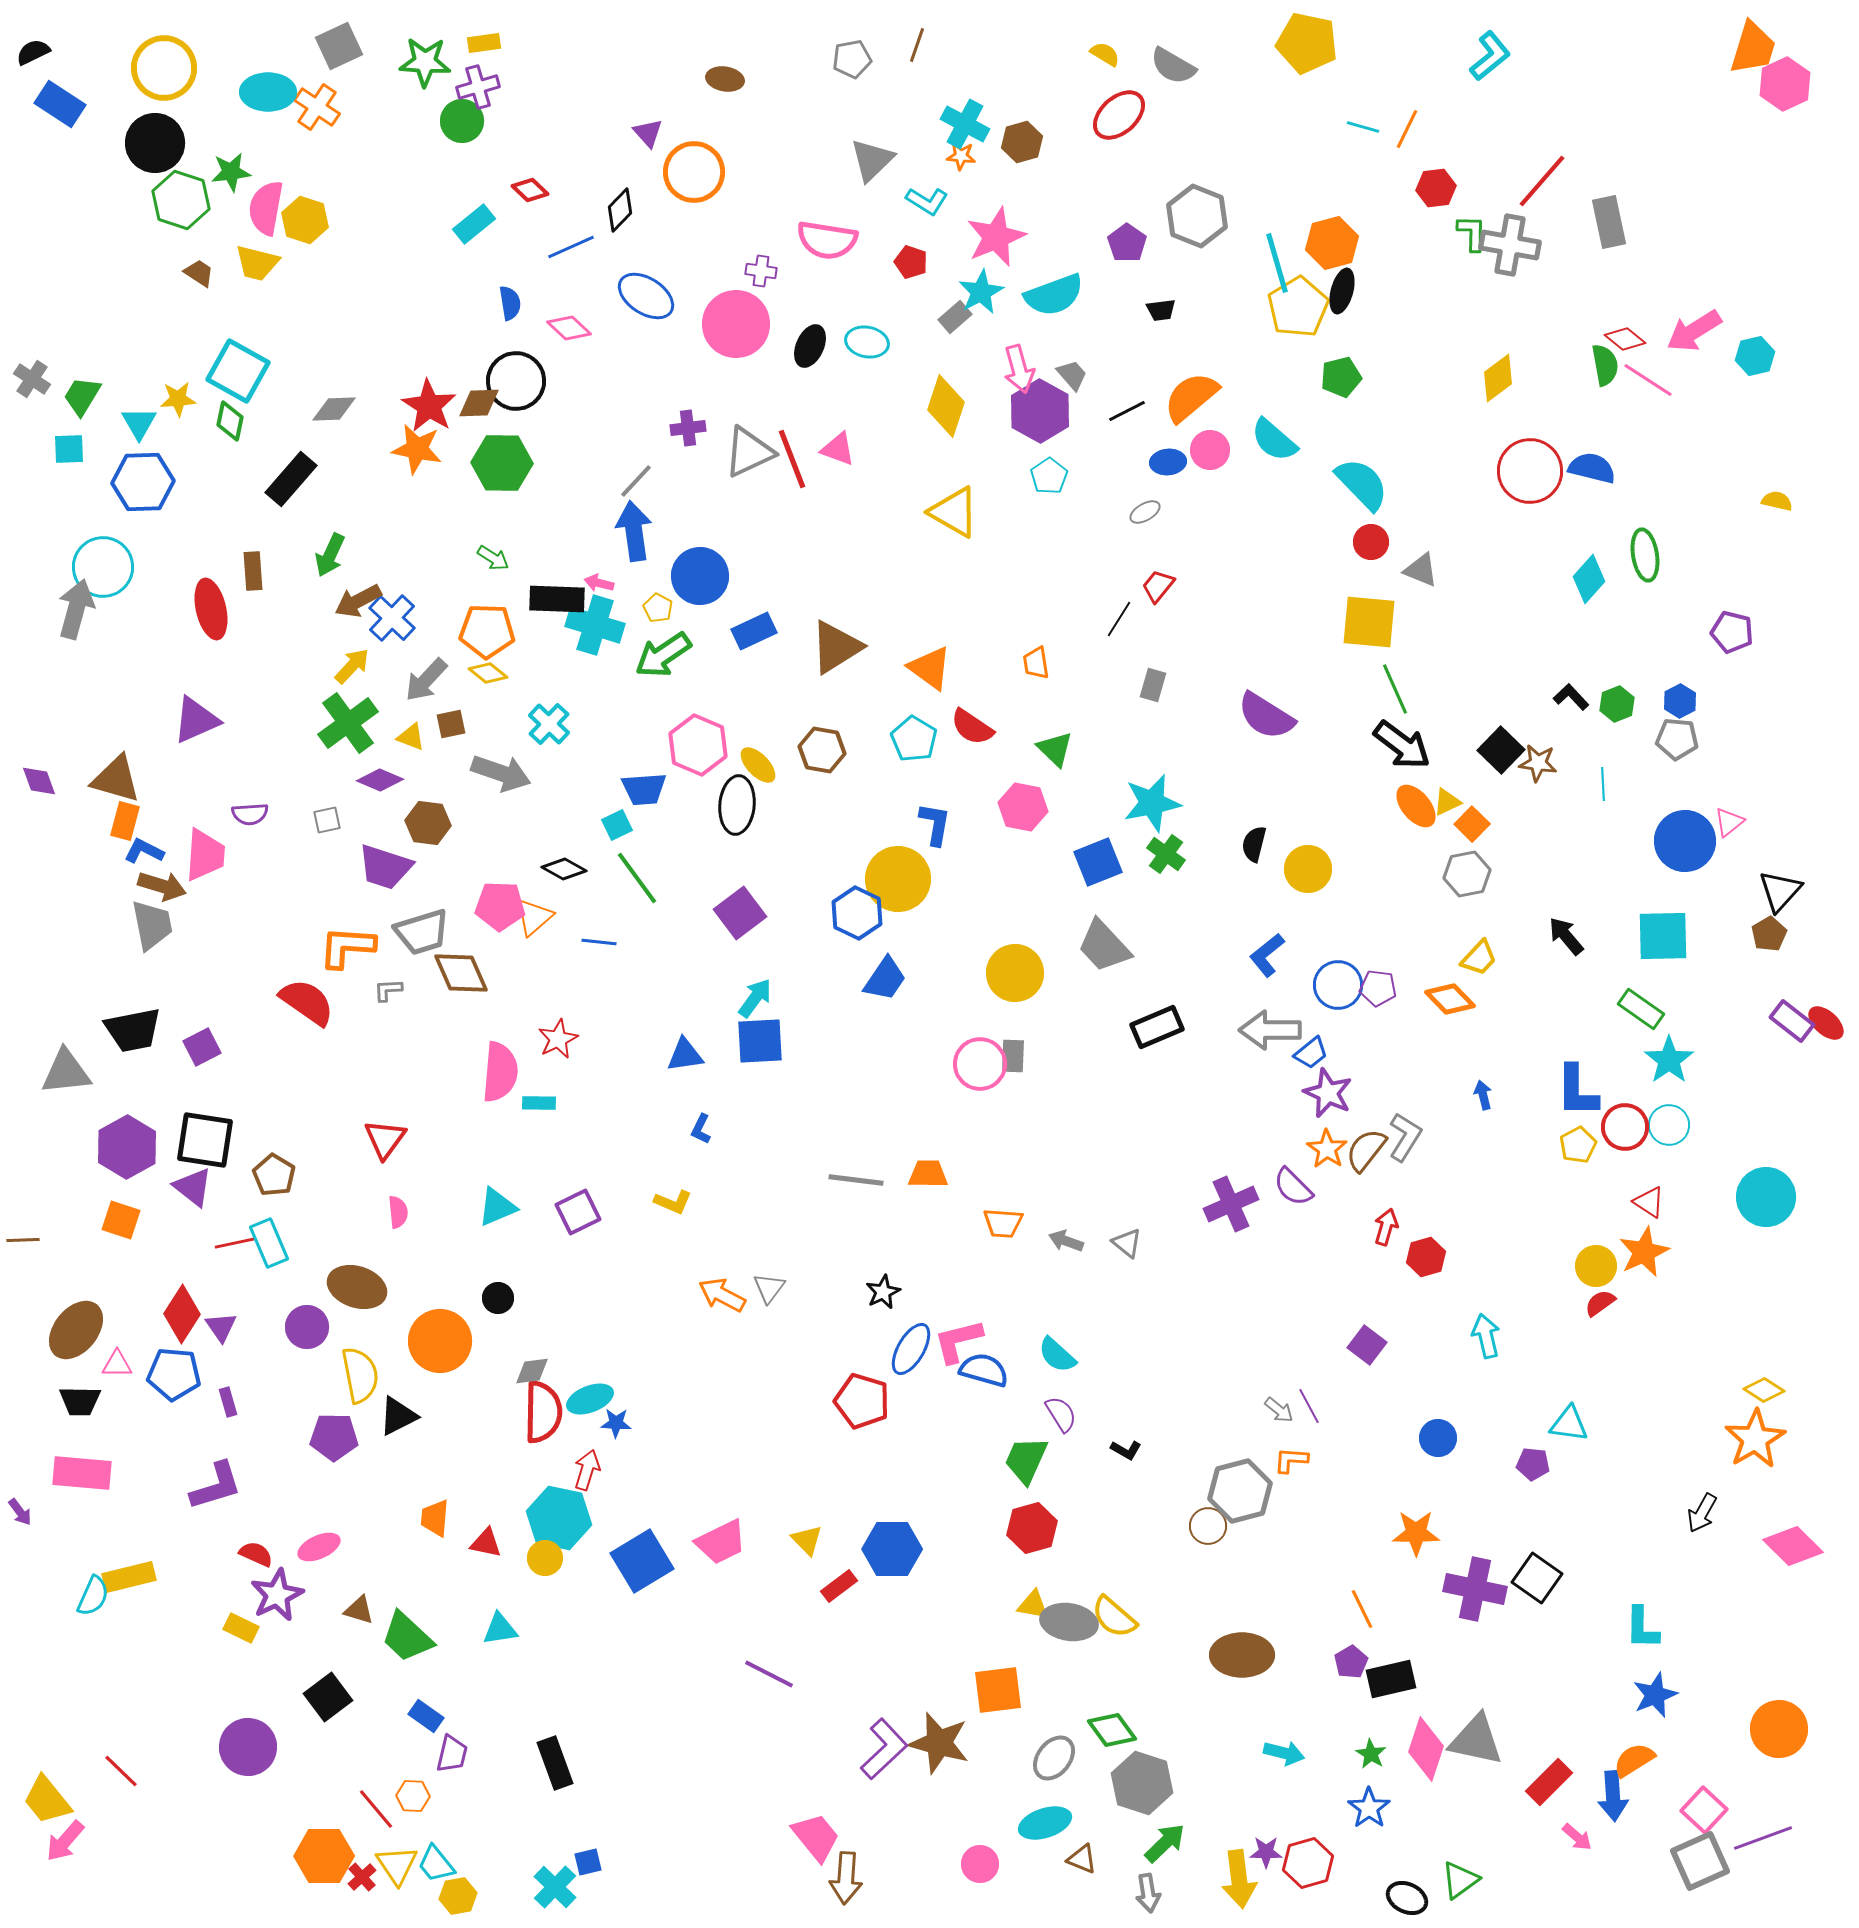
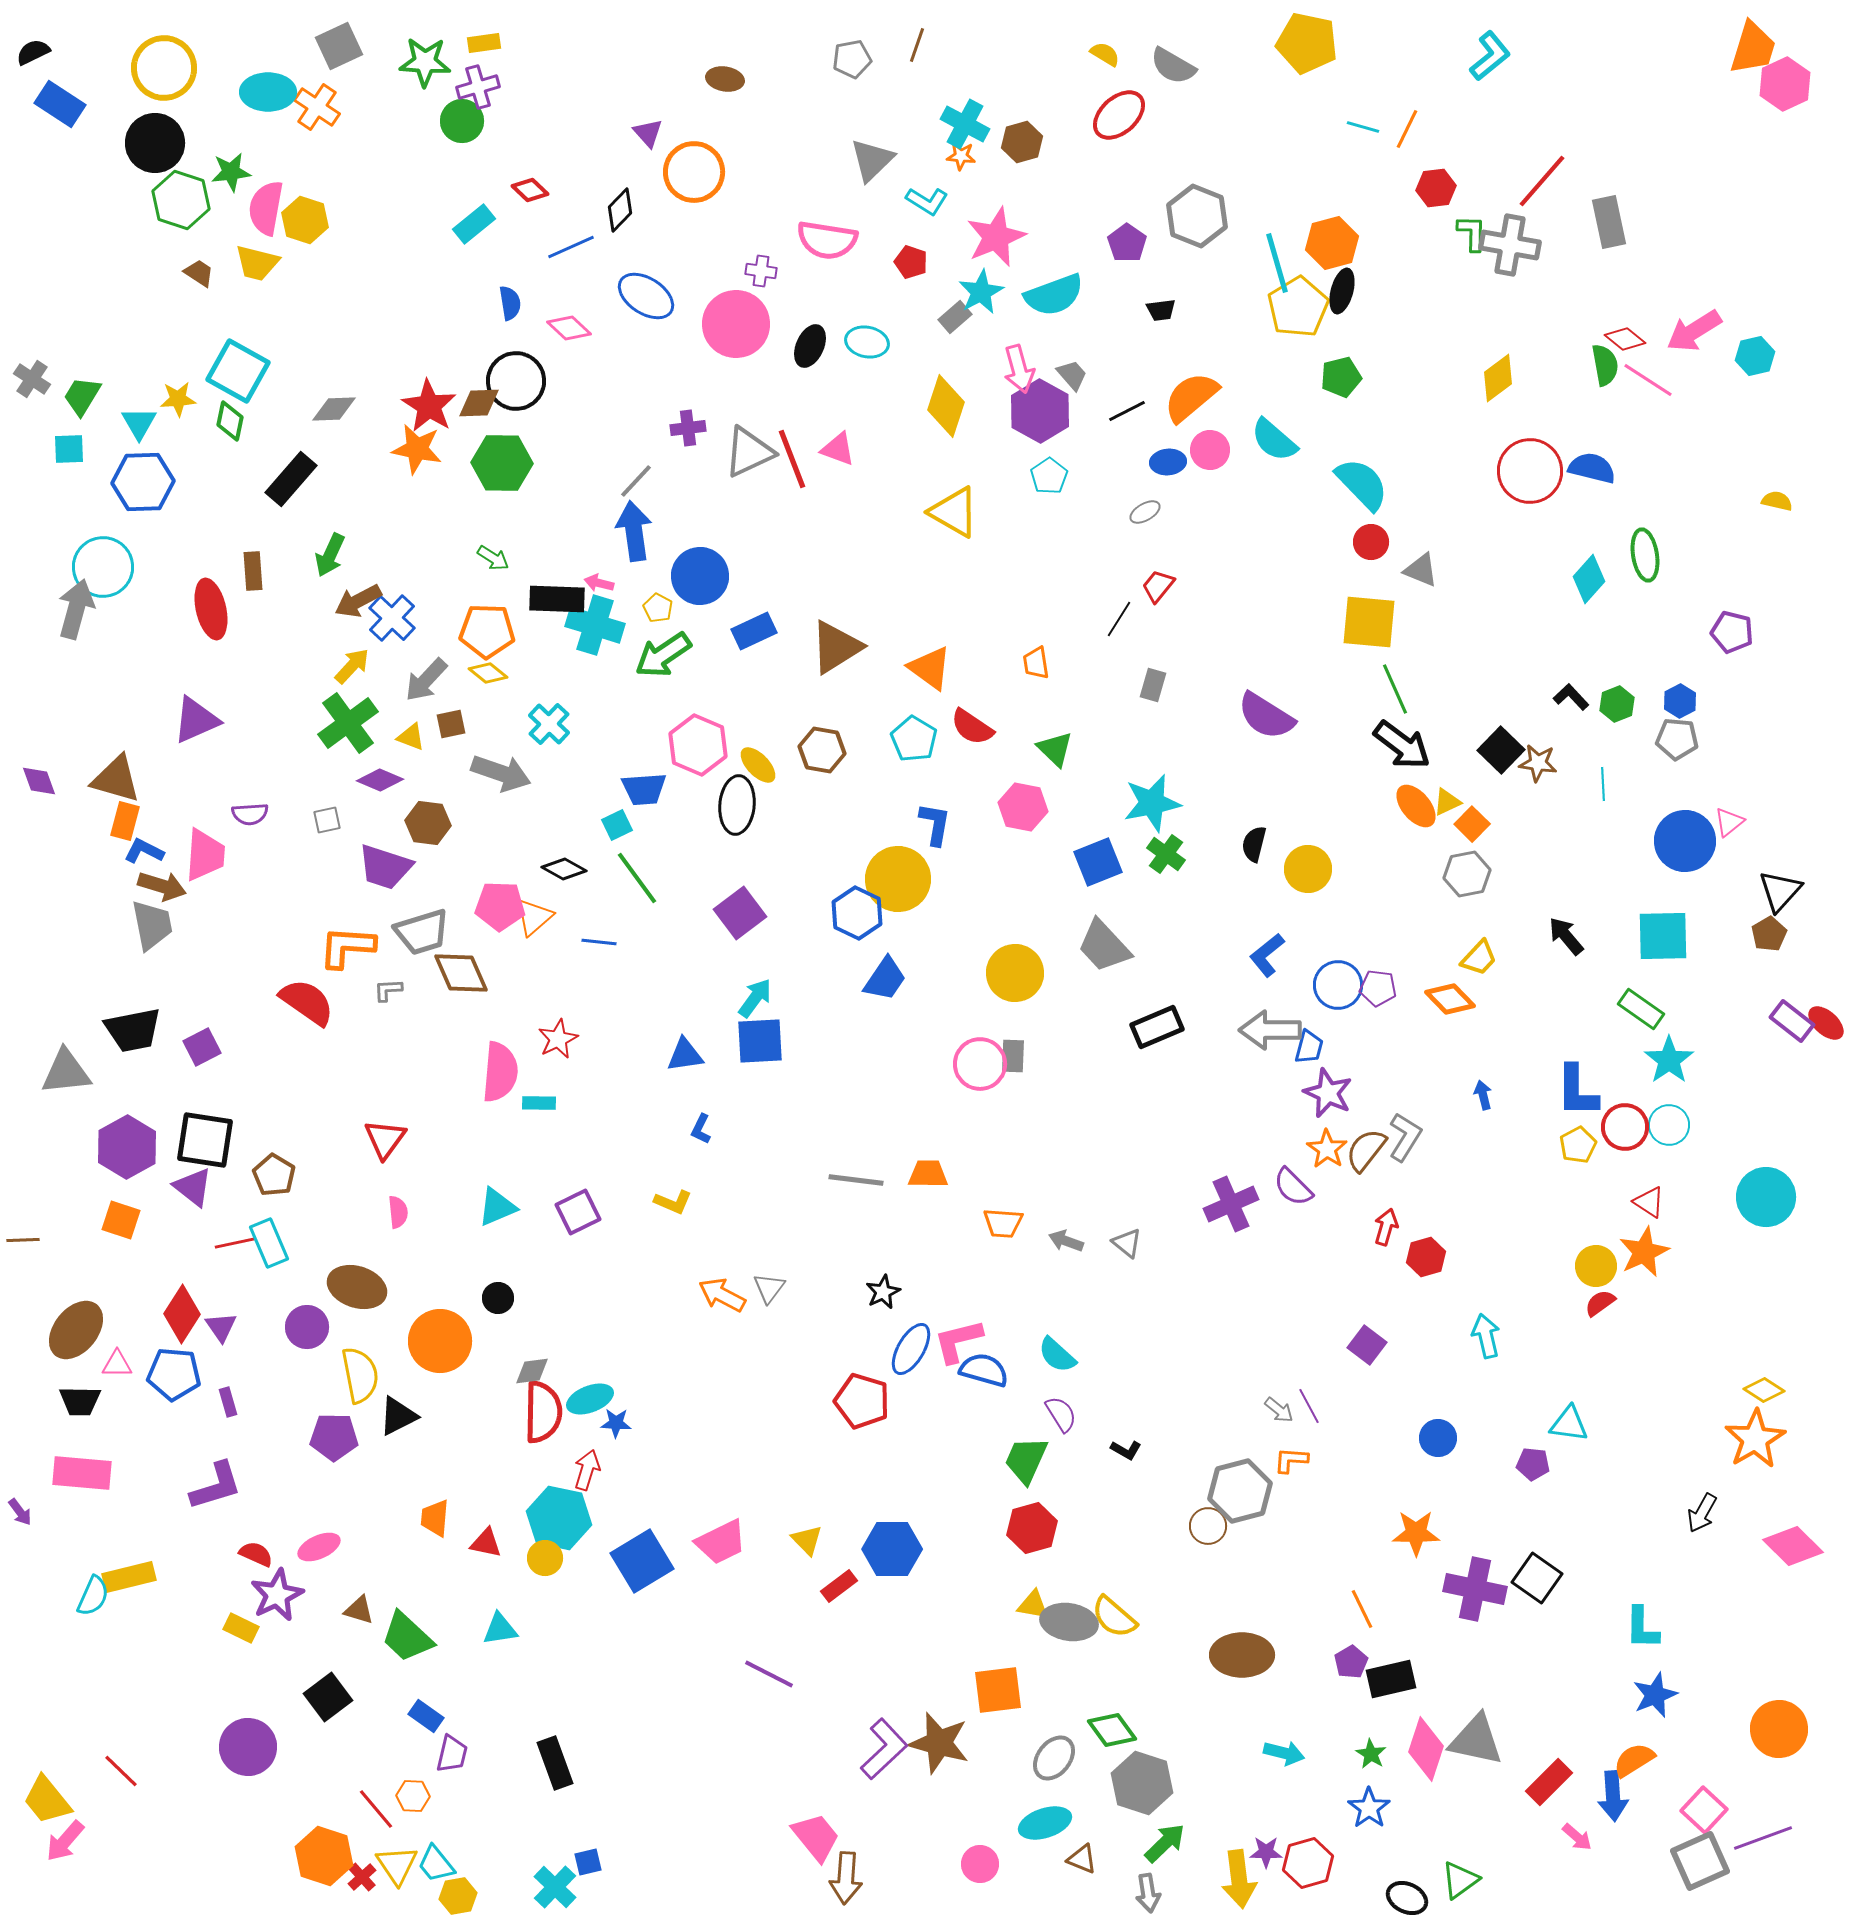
blue trapezoid at (1311, 1053): moved 2 px left, 6 px up; rotated 36 degrees counterclockwise
orange hexagon at (324, 1856): rotated 18 degrees clockwise
